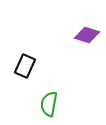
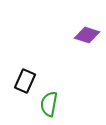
black rectangle: moved 15 px down
